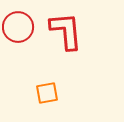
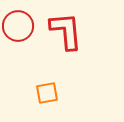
red circle: moved 1 px up
